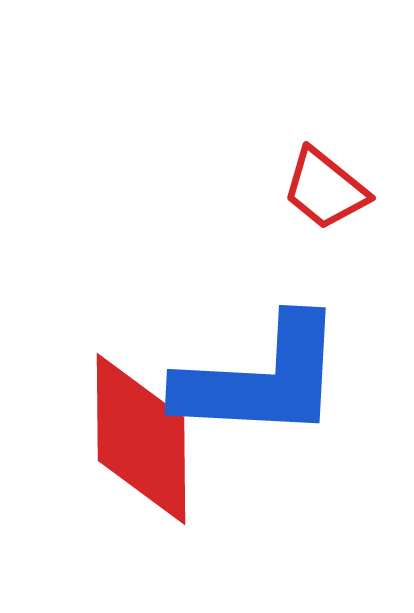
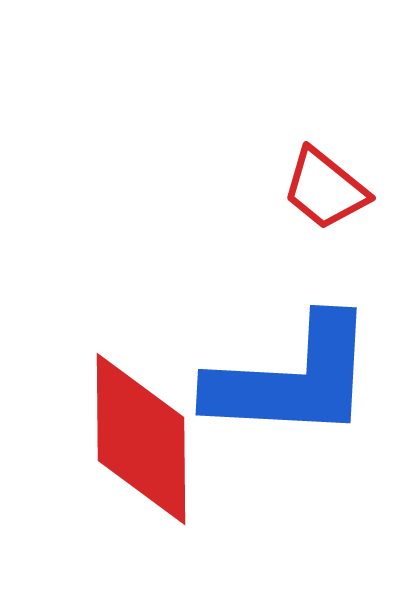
blue L-shape: moved 31 px right
